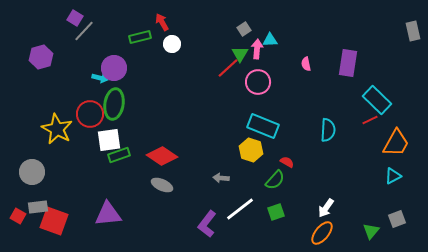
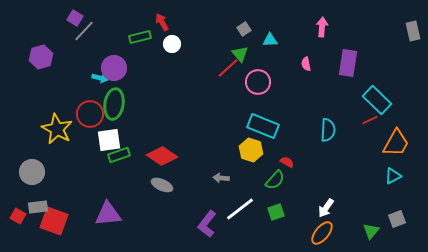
pink arrow at (257, 49): moved 65 px right, 22 px up
green triangle at (240, 54): rotated 12 degrees counterclockwise
